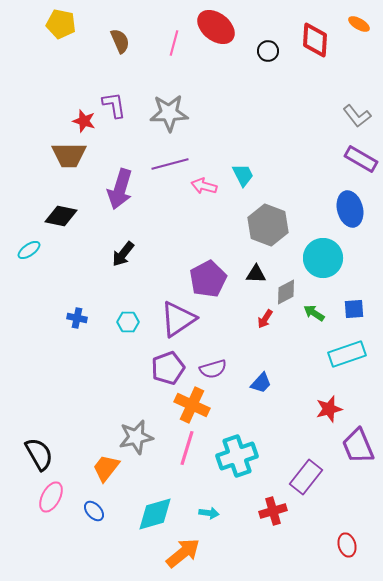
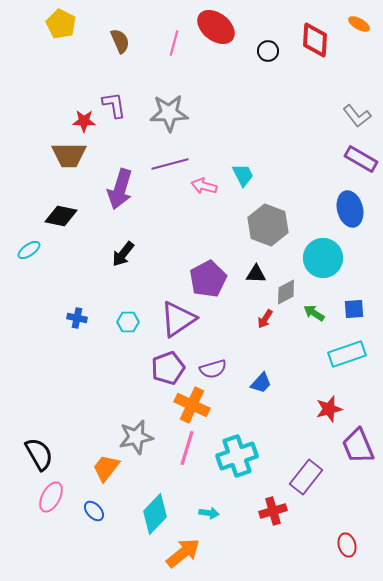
yellow pentagon at (61, 24): rotated 16 degrees clockwise
red star at (84, 121): rotated 15 degrees counterclockwise
cyan diamond at (155, 514): rotated 30 degrees counterclockwise
